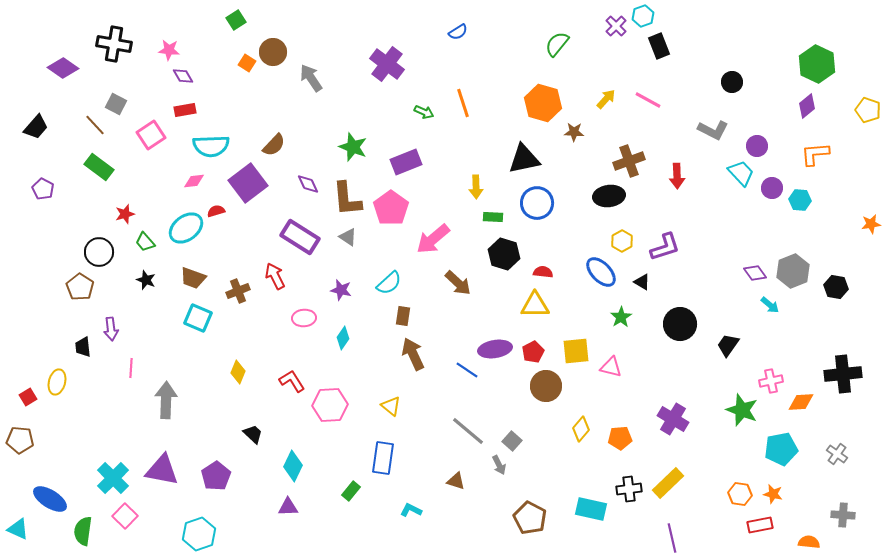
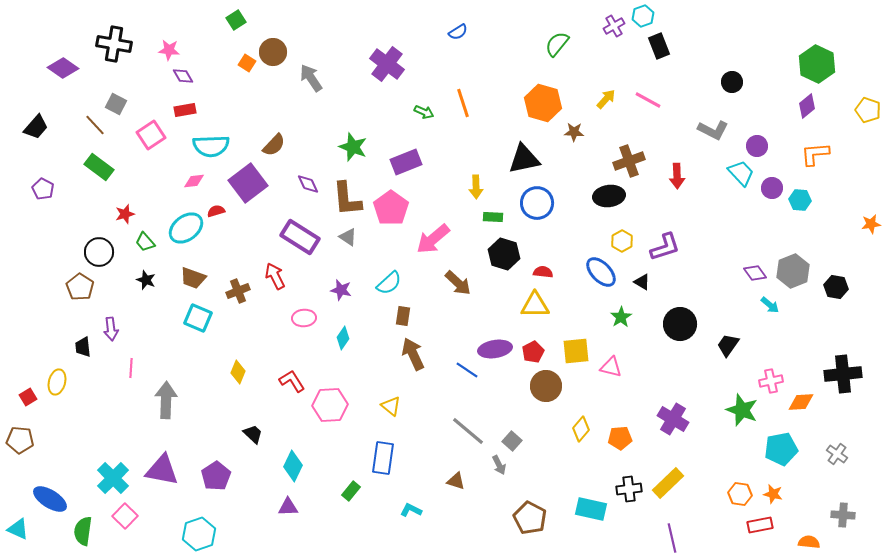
purple cross at (616, 26): moved 2 px left; rotated 15 degrees clockwise
